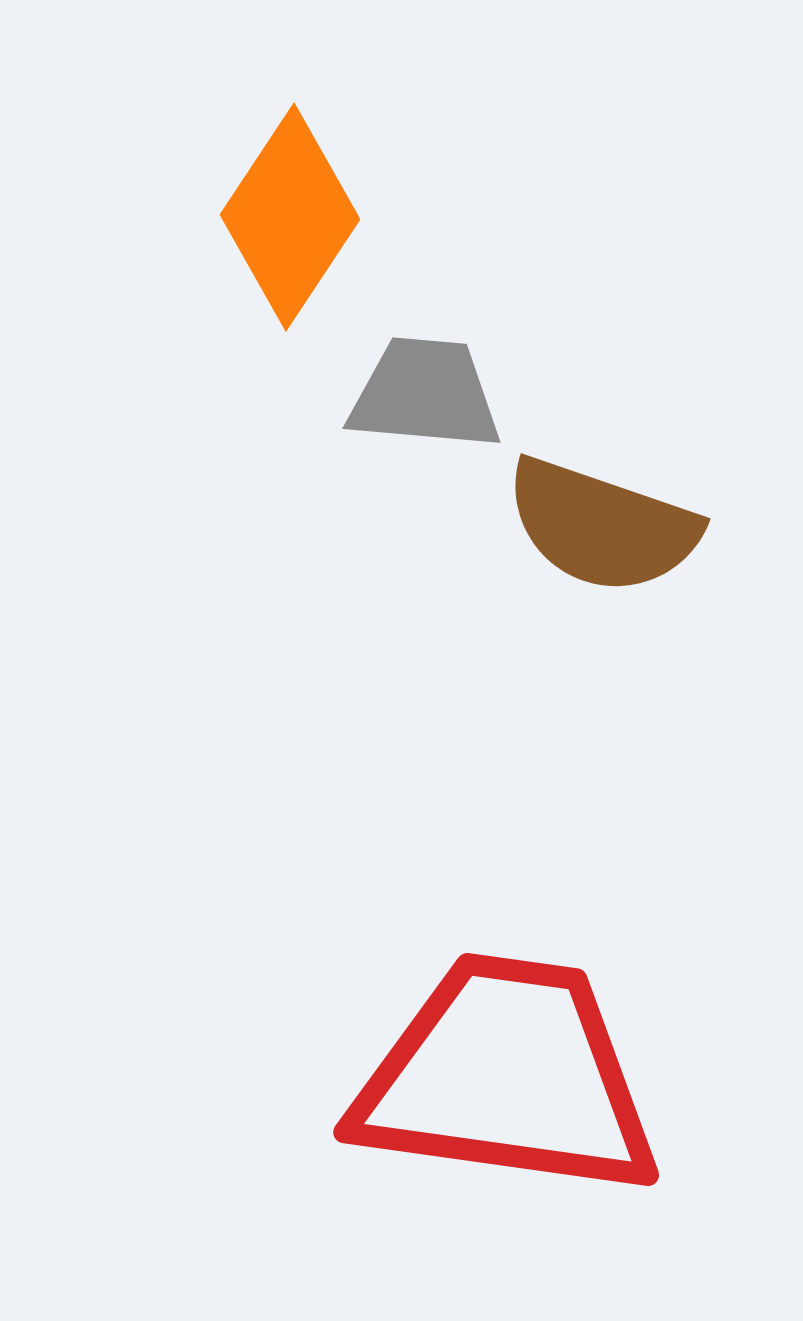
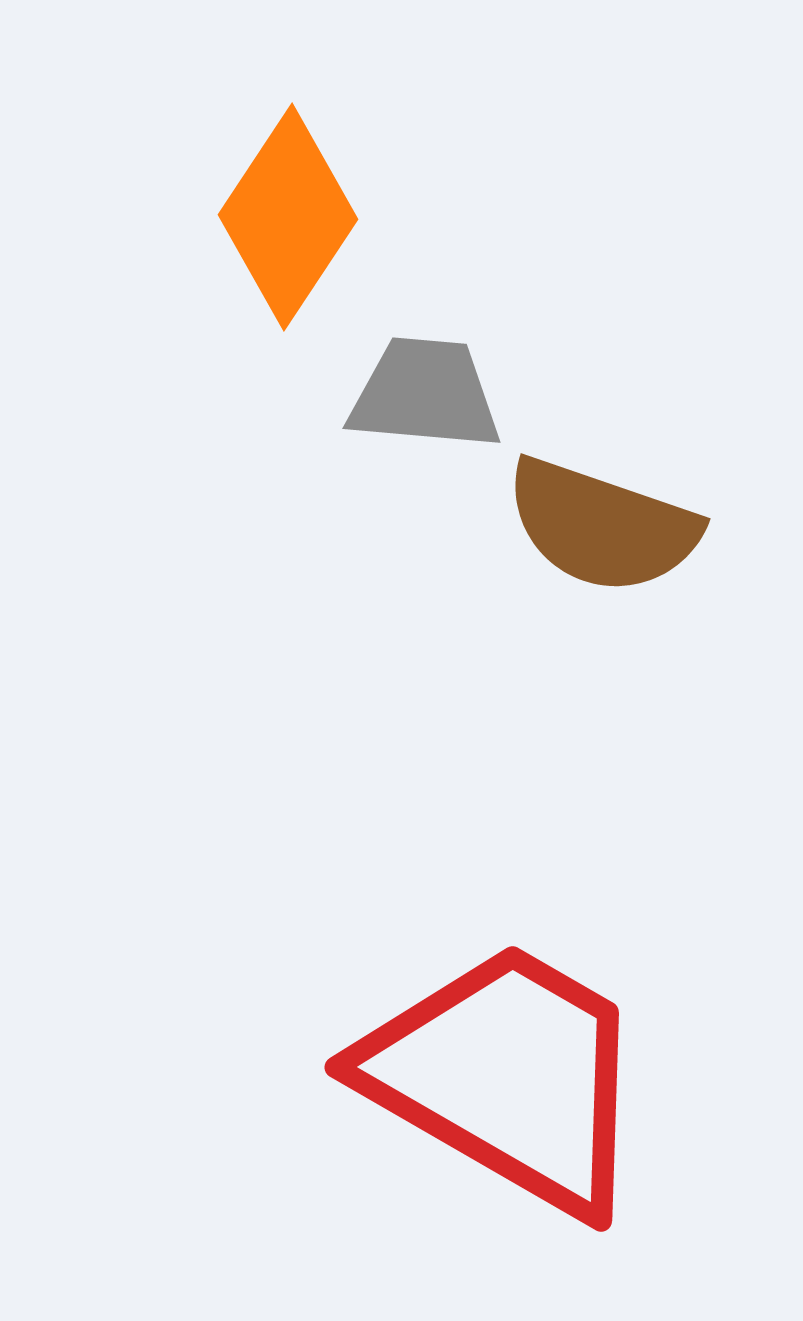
orange diamond: moved 2 px left
red trapezoid: rotated 22 degrees clockwise
